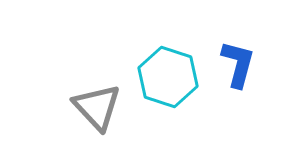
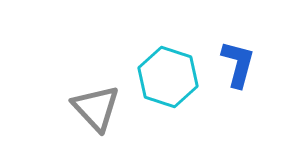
gray triangle: moved 1 px left, 1 px down
